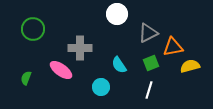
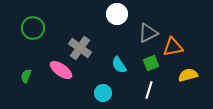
green circle: moved 1 px up
gray cross: rotated 35 degrees clockwise
yellow semicircle: moved 2 px left, 9 px down
green semicircle: moved 2 px up
cyan circle: moved 2 px right, 6 px down
